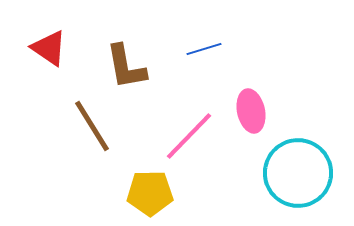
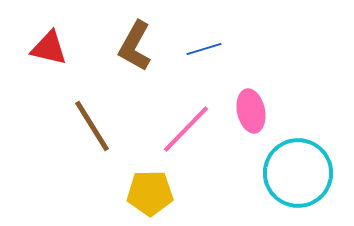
red triangle: rotated 21 degrees counterclockwise
brown L-shape: moved 9 px right, 21 px up; rotated 39 degrees clockwise
pink line: moved 3 px left, 7 px up
